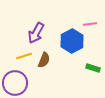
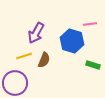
blue hexagon: rotated 15 degrees counterclockwise
green rectangle: moved 3 px up
